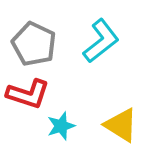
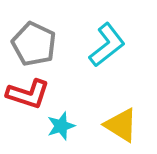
cyan L-shape: moved 6 px right, 4 px down
